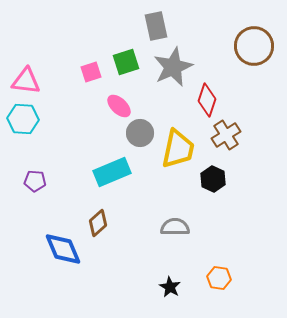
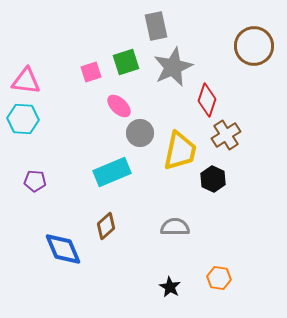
yellow trapezoid: moved 2 px right, 2 px down
brown diamond: moved 8 px right, 3 px down
